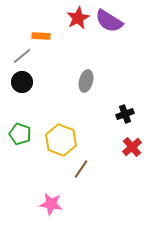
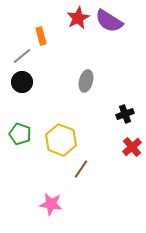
orange rectangle: rotated 72 degrees clockwise
